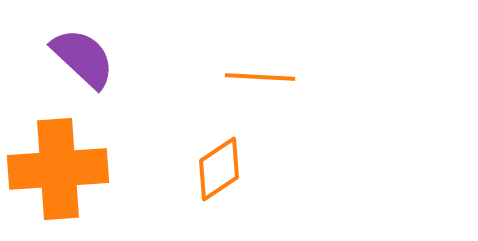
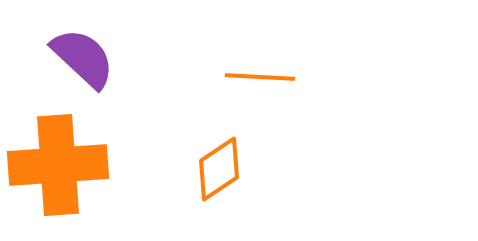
orange cross: moved 4 px up
